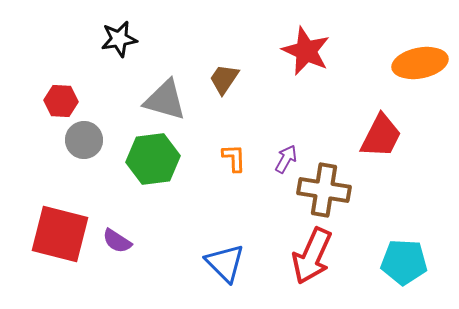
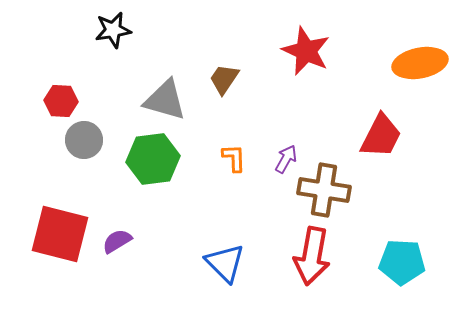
black star: moved 6 px left, 9 px up
purple semicircle: rotated 116 degrees clockwise
red arrow: rotated 14 degrees counterclockwise
cyan pentagon: moved 2 px left
